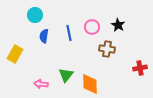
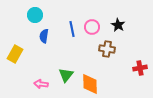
blue line: moved 3 px right, 4 px up
